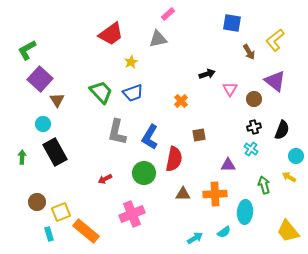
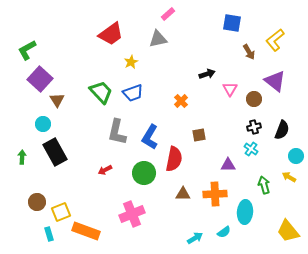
red arrow at (105, 179): moved 9 px up
orange rectangle at (86, 231): rotated 20 degrees counterclockwise
